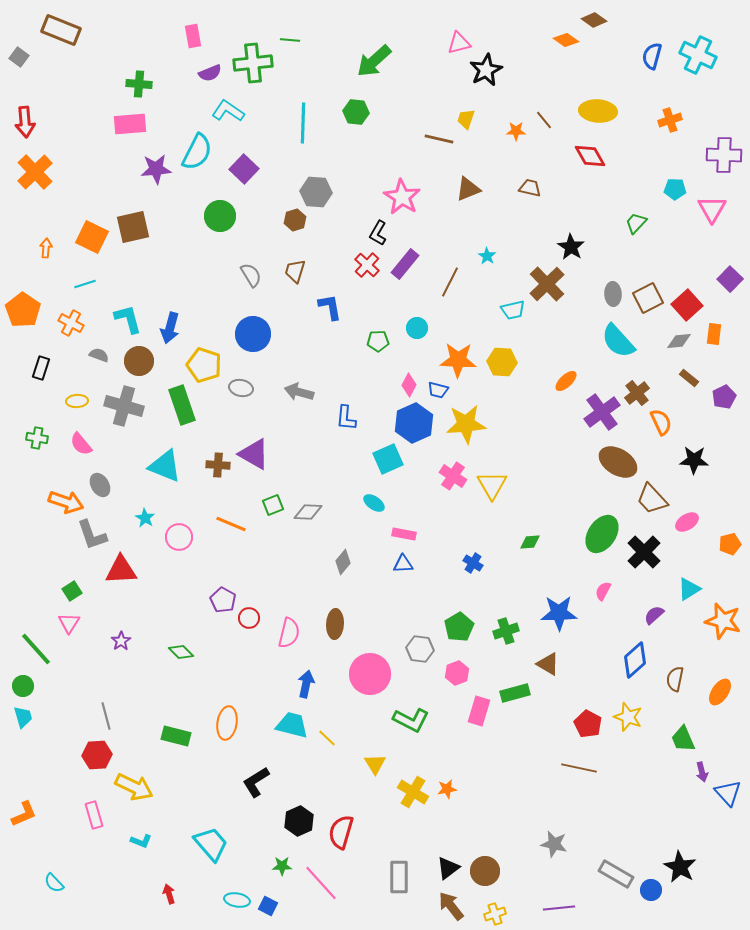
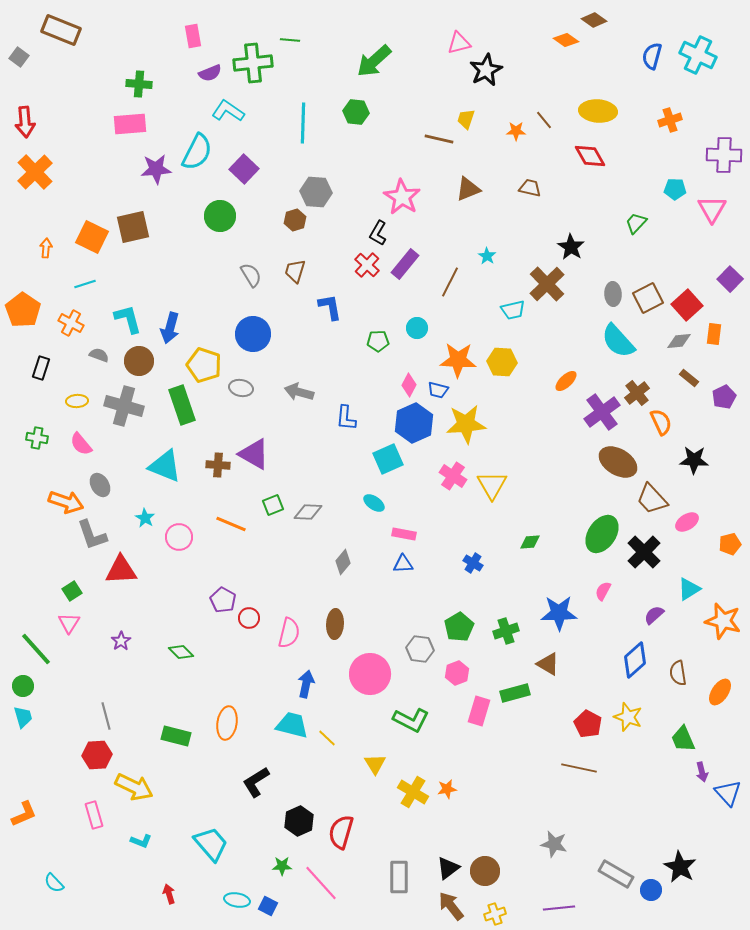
brown semicircle at (675, 679): moved 3 px right, 6 px up; rotated 20 degrees counterclockwise
